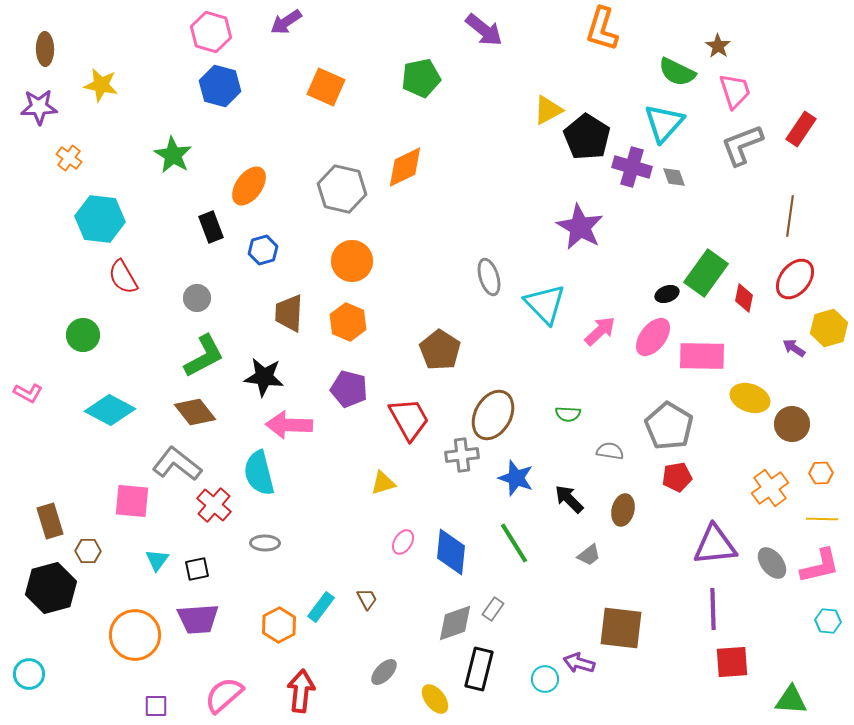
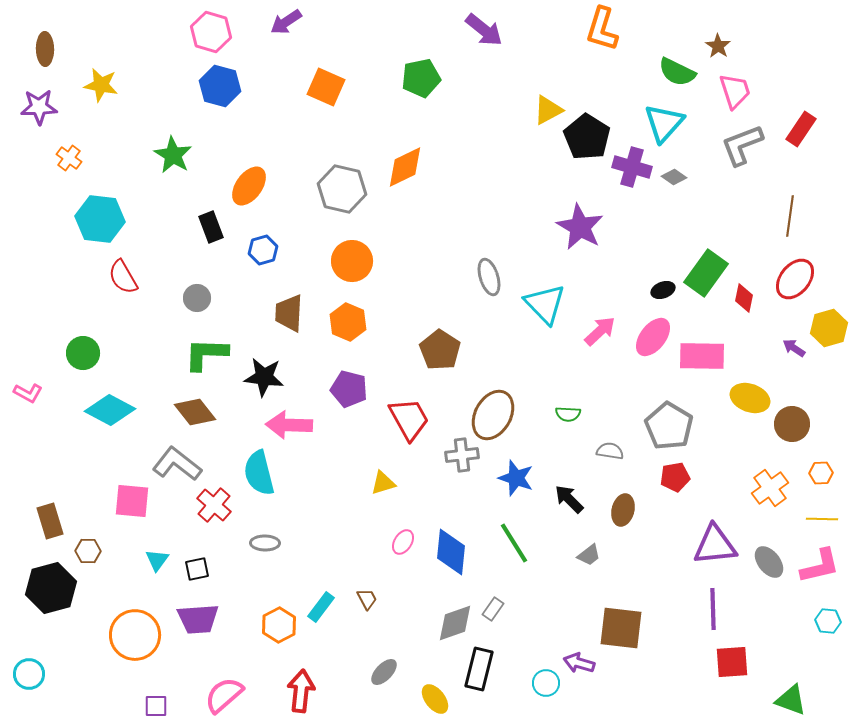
gray diamond at (674, 177): rotated 35 degrees counterclockwise
black ellipse at (667, 294): moved 4 px left, 4 px up
green circle at (83, 335): moved 18 px down
green L-shape at (204, 356): moved 2 px right, 2 px up; rotated 150 degrees counterclockwise
red pentagon at (677, 477): moved 2 px left
gray ellipse at (772, 563): moved 3 px left, 1 px up
cyan circle at (545, 679): moved 1 px right, 4 px down
green triangle at (791, 700): rotated 16 degrees clockwise
